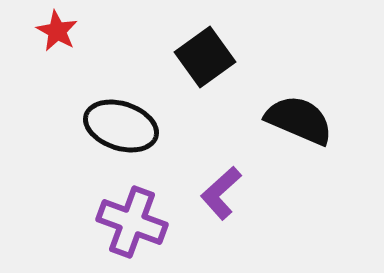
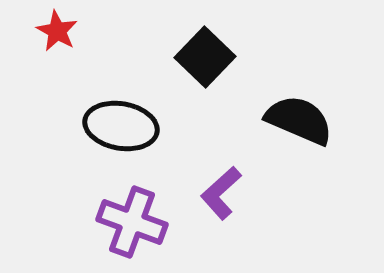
black square: rotated 10 degrees counterclockwise
black ellipse: rotated 8 degrees counterclockwise
